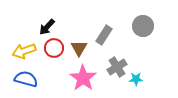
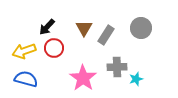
gray circle: moved 2 px left, 2 px down
gray rectangle: moved 2 px right
brown triangle: moved 5 px right, 20 px up
gray cross: rotated 30 degrees clockwise
cyan star: rotated 16 degrees counterclockwise
